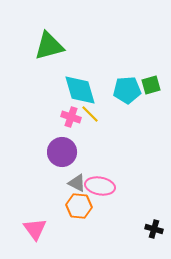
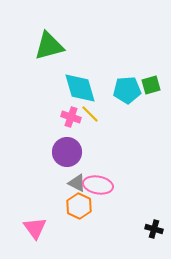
cyan diamond: moved 2 px up
purple circle: moved 5 px right
pink ellipse: moved 2 px left, 1 px up
orange hexagon: rotated 20 degrees clockwise
pink triangle: moved 1 px up
